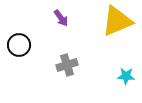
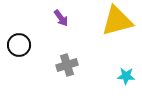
yellow triangle: rotated 8 degrees clockwise
